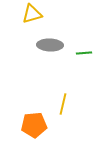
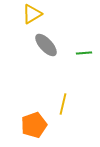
yellow triangle: rotated 15 degrees counterclockwise
gray ellipse: moved 4 px left; rotated 45 degrees clockwise
orange pentagon: rotated 15 degrees counterclockwise
